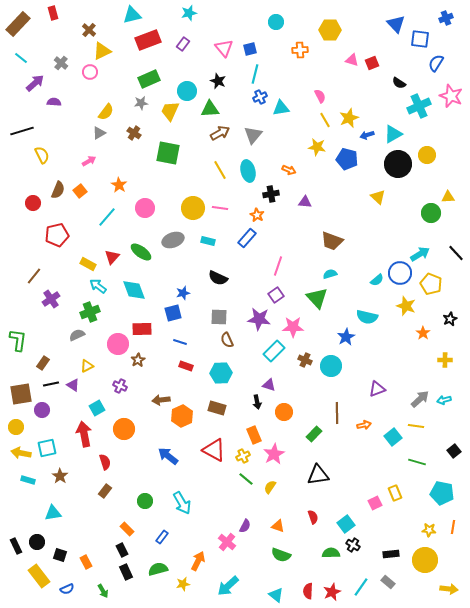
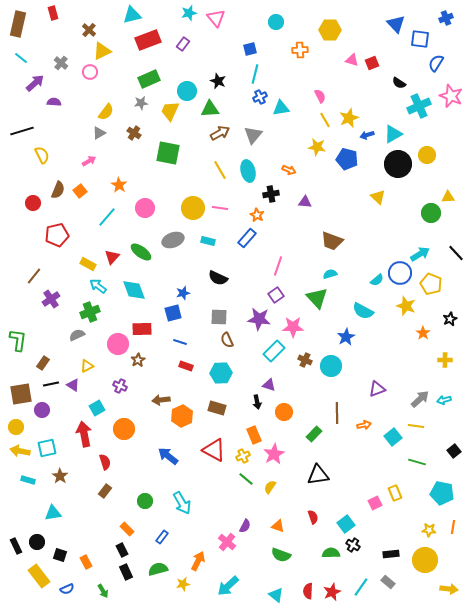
brown rectangle at (18, 24): rotated 30 degrees counterclockwise
pink triangle at (224, 48): moved 8 px left, 30 px up
cyan semicircle at (367, 317): moved 4 px left, 6 px up; rotated 15 degrees clockwise
yellow arrow at (21, 453): moved 1 px left, 2 px up
